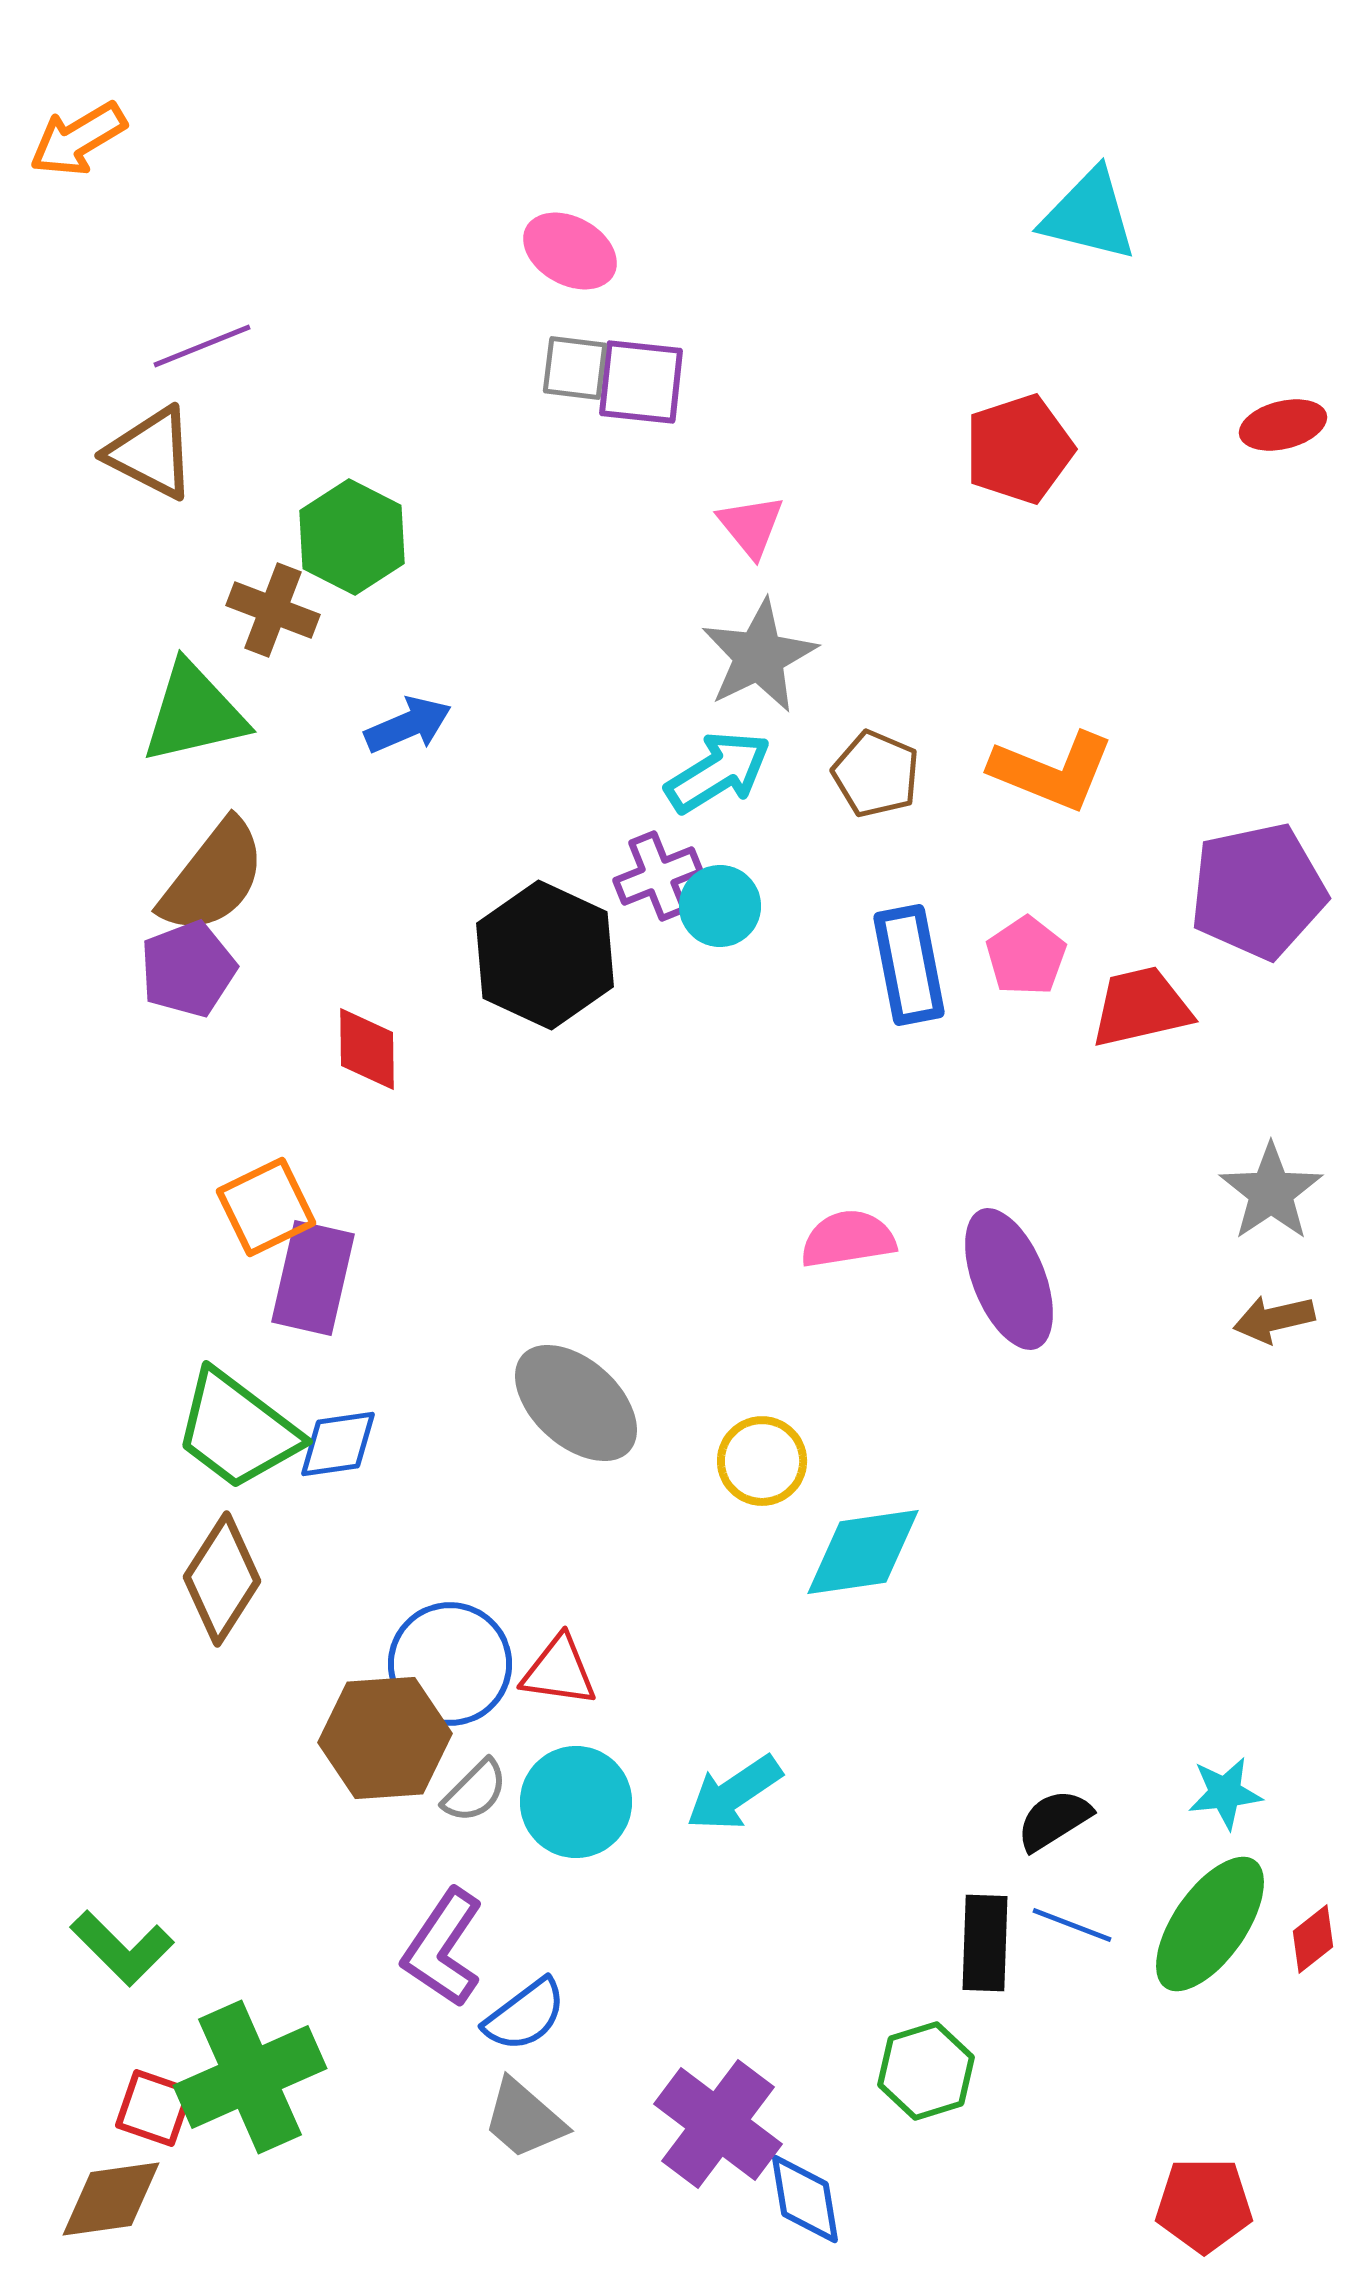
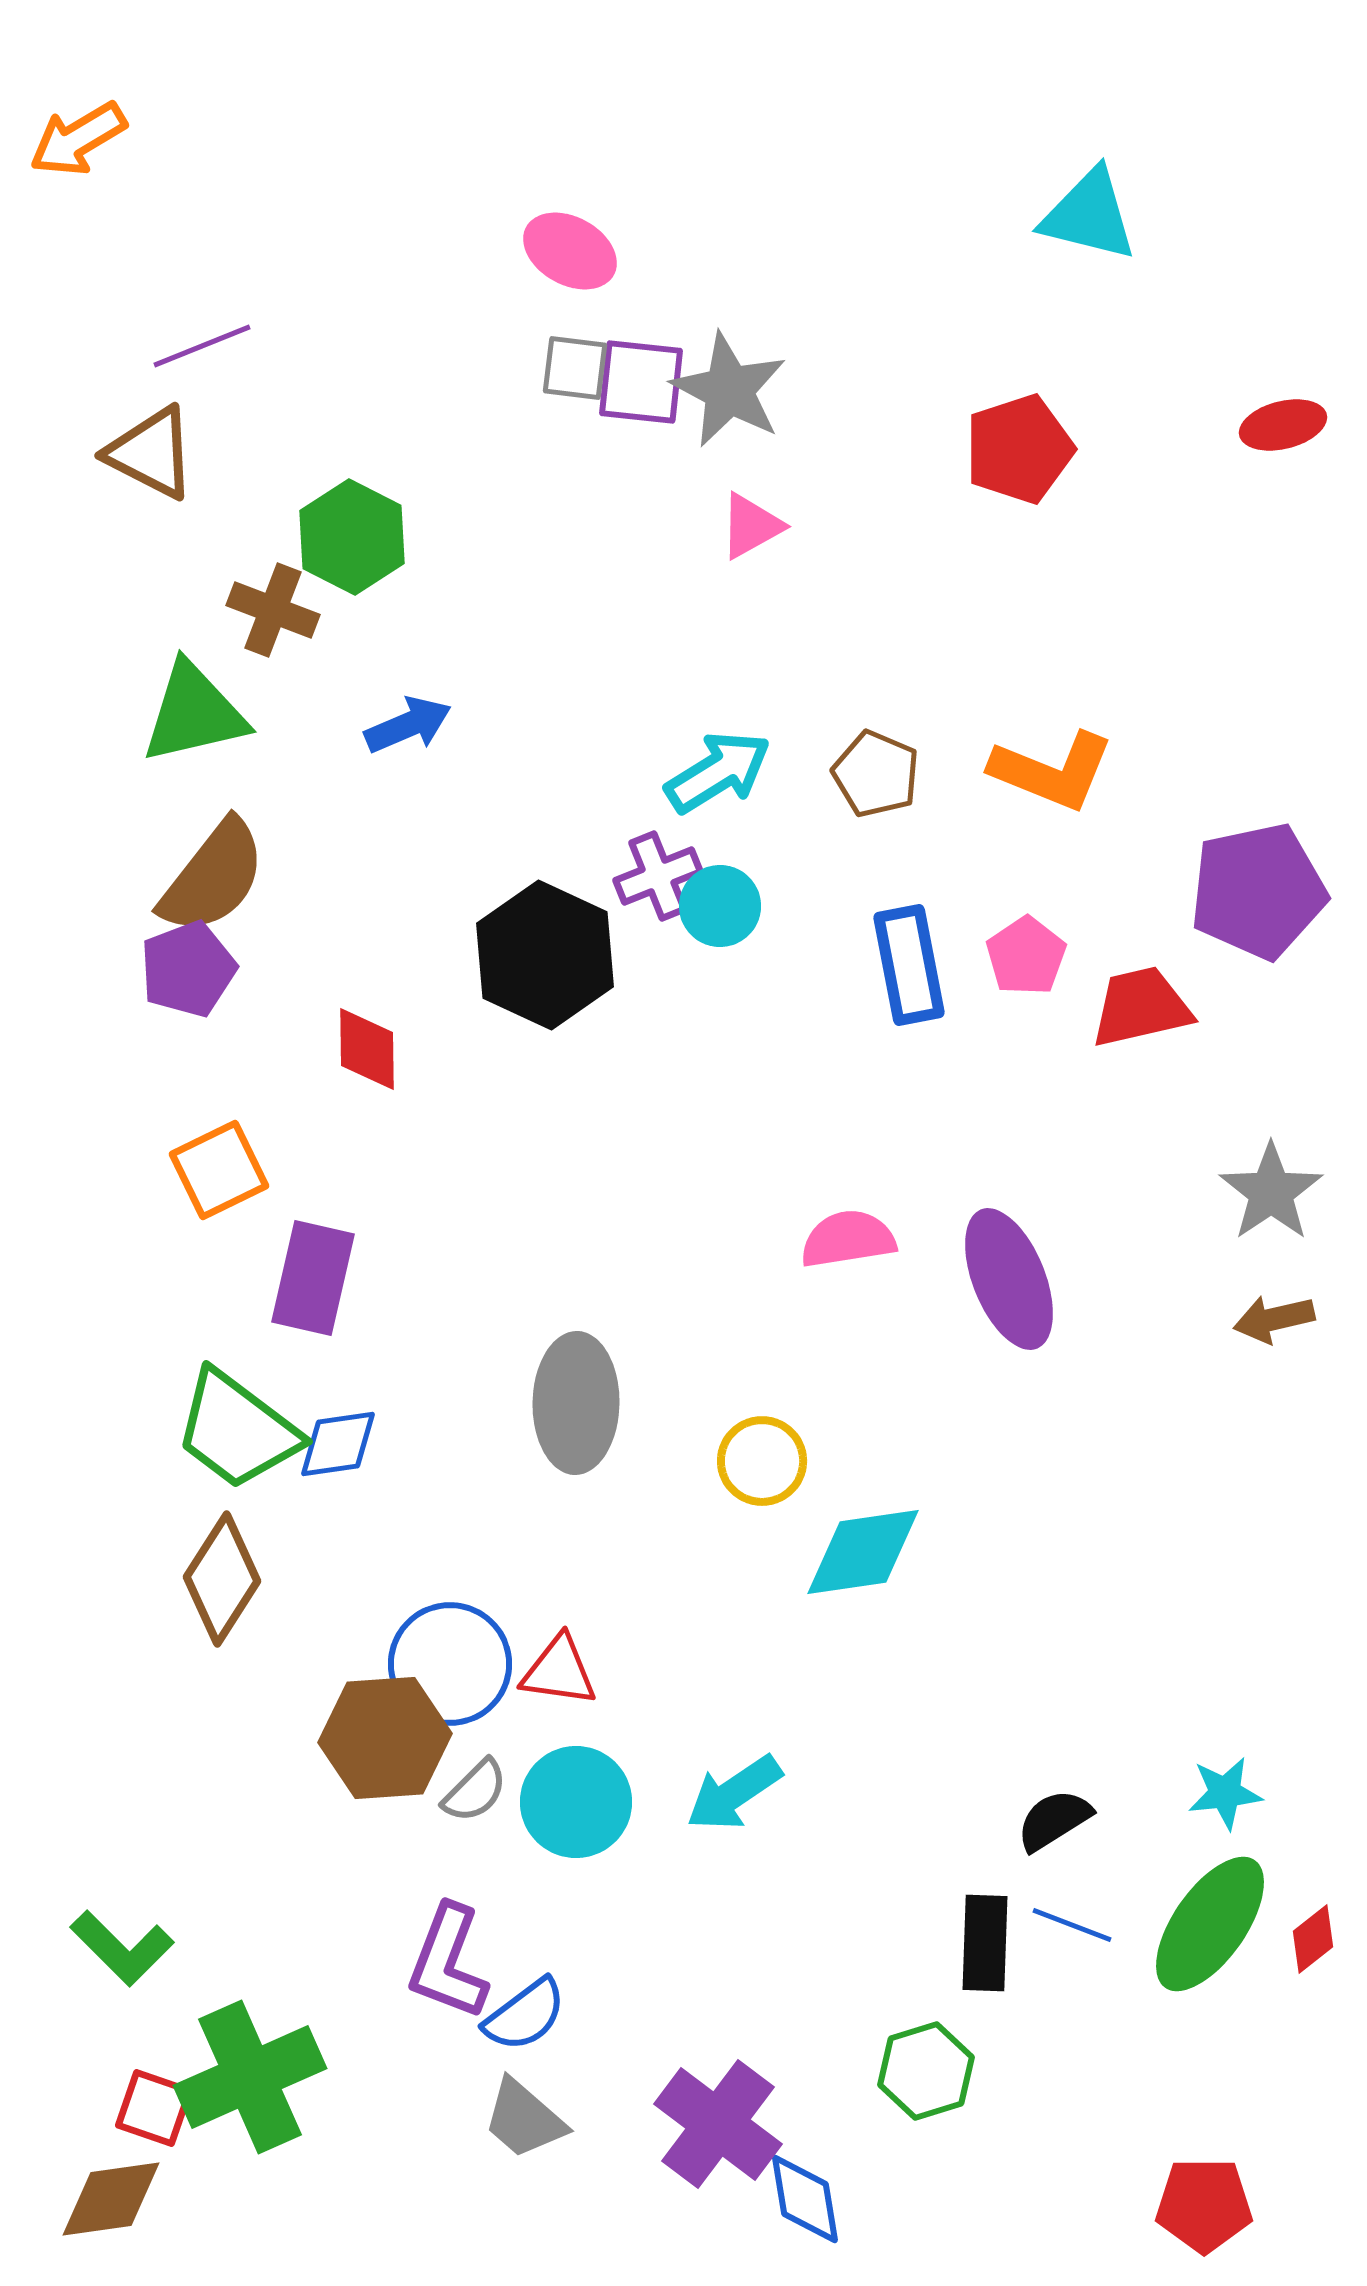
pink triangle at (751, 526): rotated 40 degrees clockwise
gray star at (759, 656): moved 30 px left, 266 px up; rotated 18 degrees counterclockwise
orange square at (266, 1207): moved 47 px left, 37 px up
gray ellipse at (576, 1403): rotated 49 degrees clockwise
purple L-shape at (443, 1948): moved 5 px right, 14 px down; rotated 13 degrees counterclockwise
